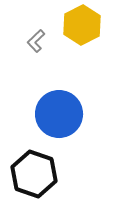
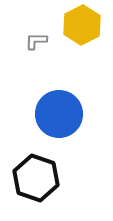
gray L-shape: rotated 45 degrees clockwise
black hexagon: moved 2 px right, 4 px down
